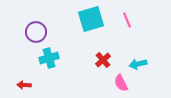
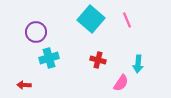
cyan square: rotated 32 degrees counterclockwise
red cross: moved 5 px left; rotated 35 degrees counterclockwise
cyan arrow: rotated 72 degrees counterclockwise
pink semicircle: rotated 120 degrees counterclockwise
